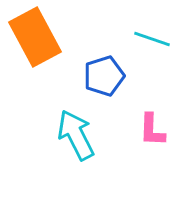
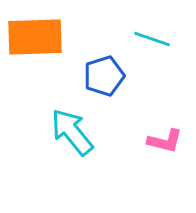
orange rectangle: rotated 64 degrees counterclockwise
pink L-shape: moved 13 px right, 11 px down; rotated 78 degrees counterclockwise
cyan arrow: moved 4 px left, 3 px up; rotated 12 degrees counterclockwise
